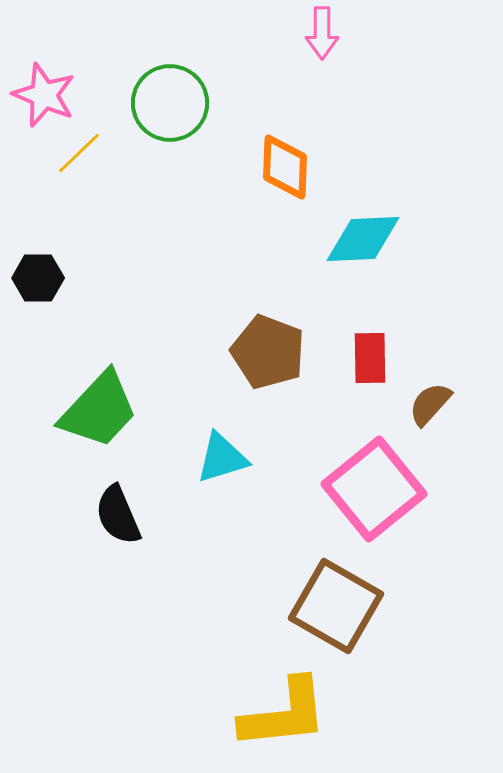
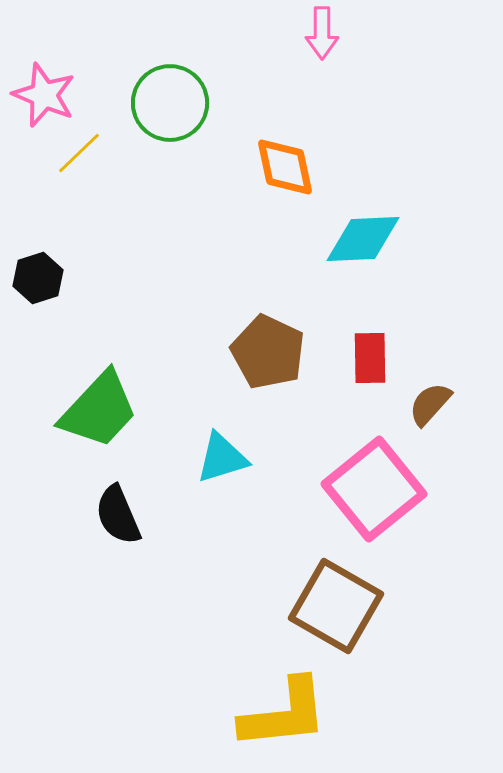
orange diamond: rotated 14 degrees counterclockwise
black hexagon: rotated 18 degrees counterclockwise
brown pentagon: rotated 4 degrees clockwise
